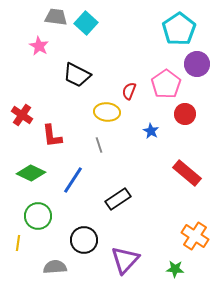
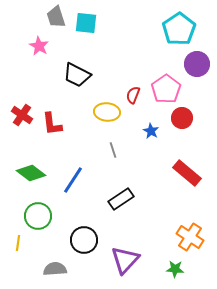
gray trapezoid: rotated 115 degrees counterclockwise
cyan square: rotated 35 degrees counterclockwise
pink pentagon: moved 5 px down
red semicircle: moved 4 px right, 4 px down
red circle: moved 3 px left, 4 px down
red L-shape: moved 12 px up
gray line: moved 14 px right, 5 px down
green diamond: rotated 12 degrees clockwise
black rectangle: moved 3 px right
orange cross: moved 5 px left, 1 px down
gray semicircle: moved 2 px down
